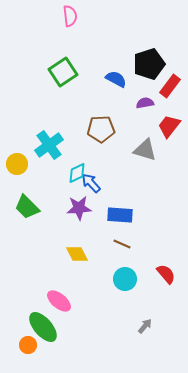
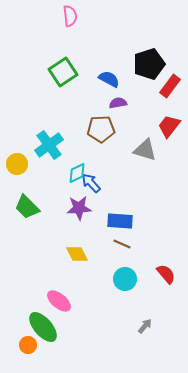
blue semicircle: moved 7 px left
purple semicircle: moved 27 px left
blue rectangle: moved 6 px down
